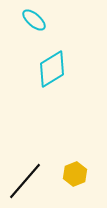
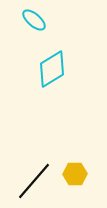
yellow hexagon: rotated 20 degrees clockwise
black line: moved 9 px right
